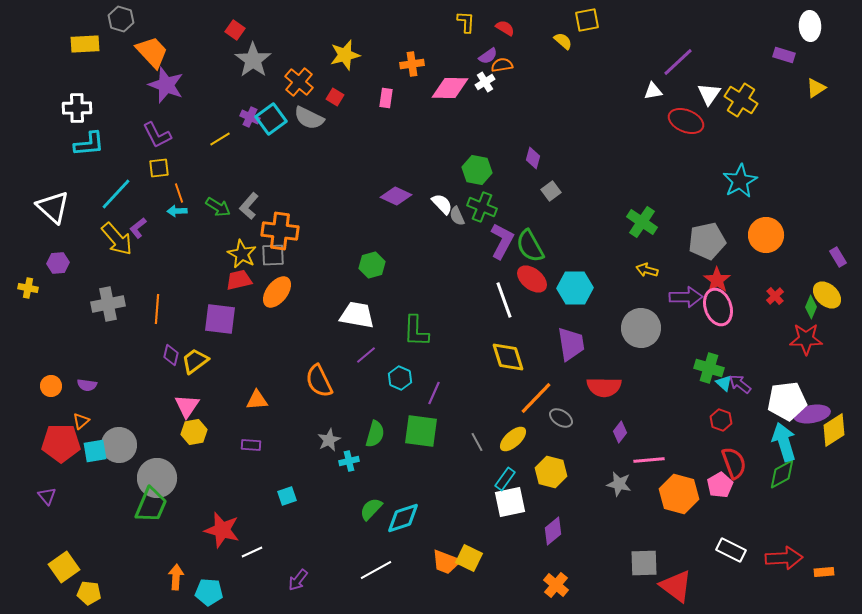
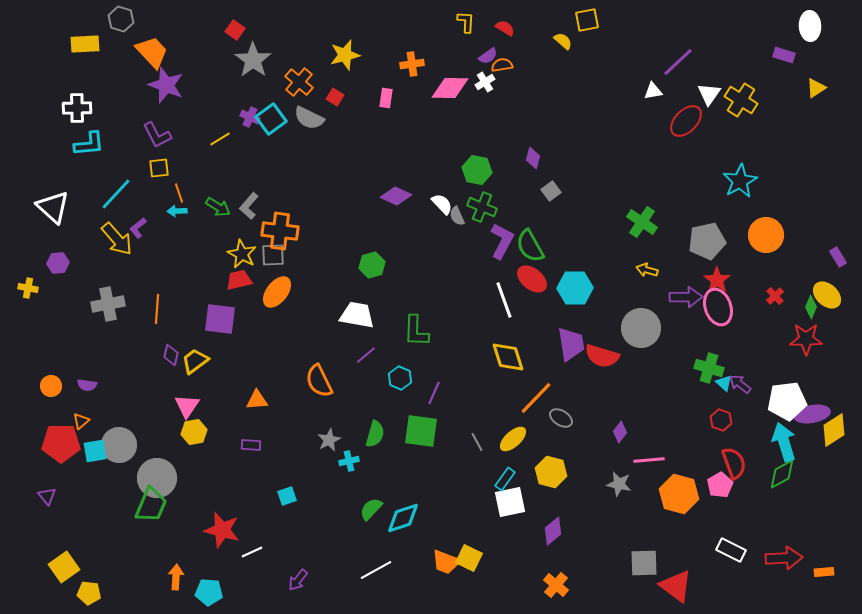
red ellipse at (686, 121): rotated 68 degrees counterclockwise
red semicircle at (604, 387): moved 2 px left, 31 px up; rotated 16 degrees clockwise
